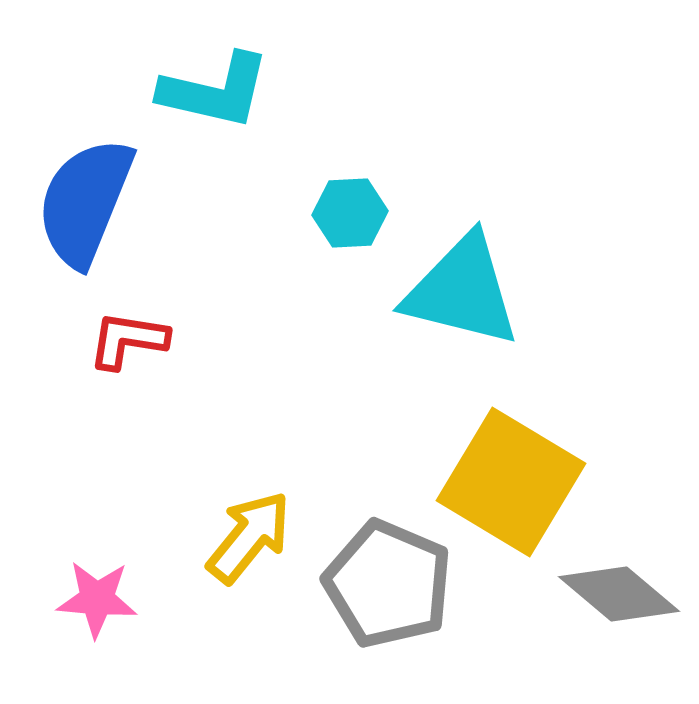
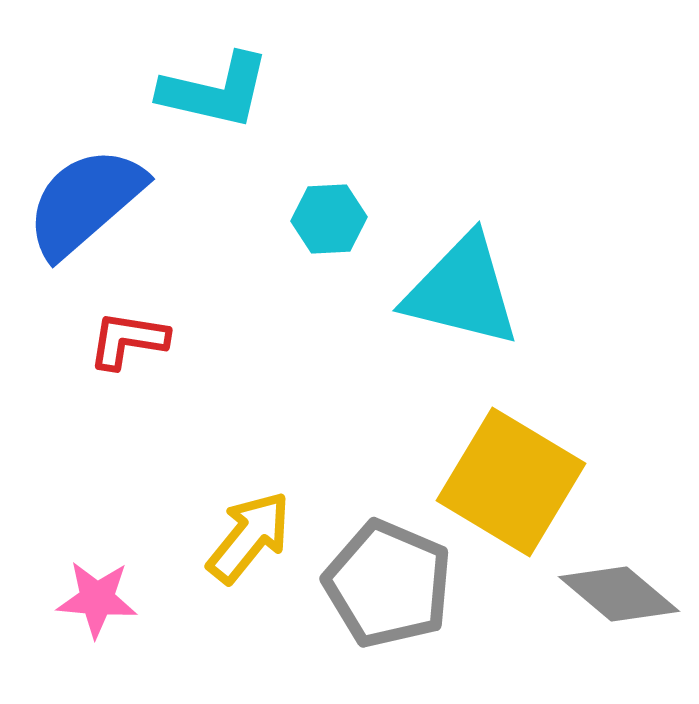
blue semicircle: rotated 27 degrees clockwise
cyan hexagon: moved 21 px left, 6 px down
